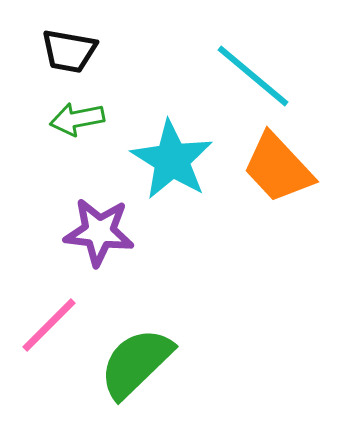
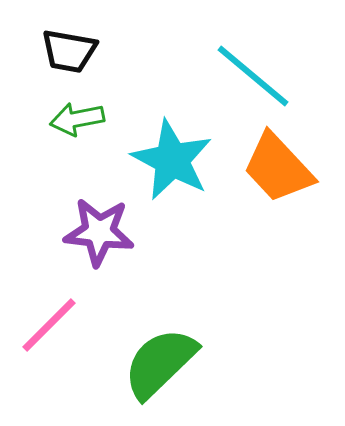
cyan star: rotated 4 degrees counterclockwise
green semicircle: moved 24 px right
